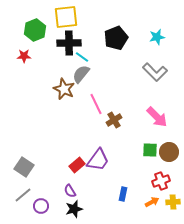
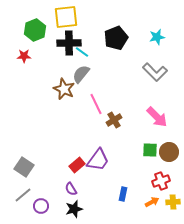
cyan line: moved 5 px up
purple semicircle: moved 1 px right, 2 px up
